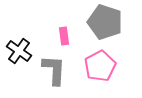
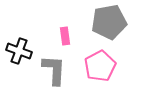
gray pentagon: moved 4 px right; rotated 28 degrees counterclockwise
pink rectangle: moved 1 px right
black cross: rotated 15 degrees counterclockwise
